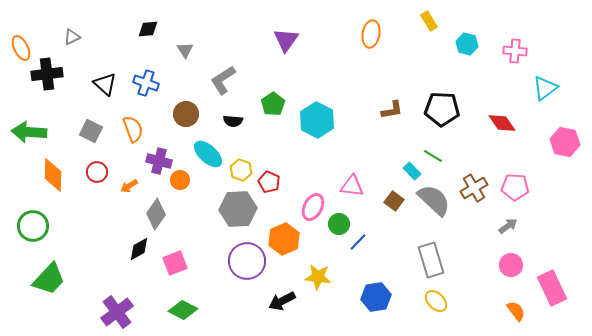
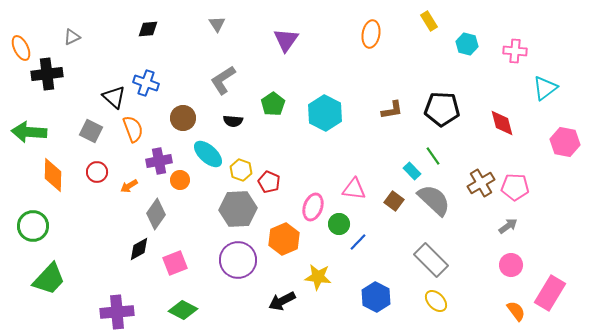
gray triangle at (185, 50): moved 32 px right, 26 px up
black triangle at (105, 84): moved 9 px right, 13 px down
brown circle at (186, 114): moved 3 px left, 4 px down
cyan hexagon at (317, 120): moved 8 px right, 7 px up
red diamond at (502, 123): rotated 20 degrees clockwise
green line at (433, 156): rotated 24 degrees clockwise
purple cross at (159, 161): rotated 25 degrees counterclockwise
pink triangle at (352, 186): moved 2 px right, 3 px down
brown cross at (474, 188): moved 7 px right, 5 px up
pink ellipse at (313, 207): rotated 8 degrees counterclockwise
gray rectangle at (431, 260): rotated 28 degrees counterclockwise
purple circle at (247, 261): moved 9 px left, 1 px up
pink rectangle at (552, 288): moved 2 px left, 5 px down; rotated 56 degrees clockwise
blue hexagon at (376, 297): rotated 24 degrees counterclockwise
purple cross at (117, 312): rotated 32 degrees clockwise
